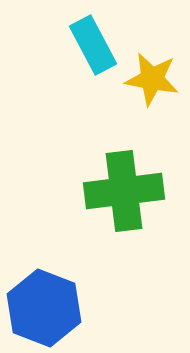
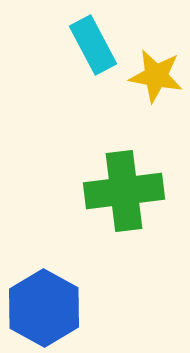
yellow star: moved 4 px right, 3 px up
blue hexagon: rotated 8 degrees clockwise
